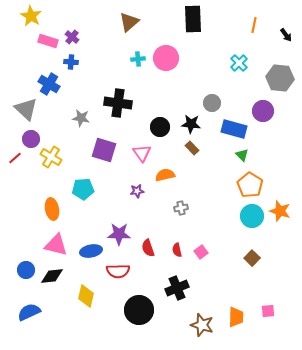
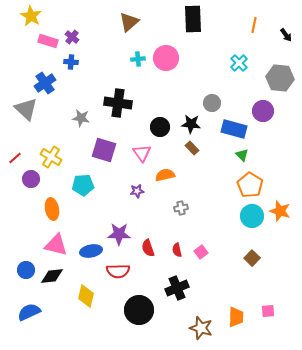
blue cross at (49, 84): moved 4 px left, 1 px up; rotated 25 degrees clockwise
purple circle at (31, 139): moved 40 px down
cyan pentagon at (83, 189): moved 4 px up
brown star at (202, 325): moved 1 px left, 3 px down
